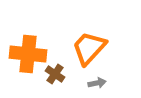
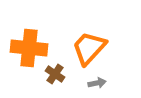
orange cross: moved 1 px right, 6 px up
